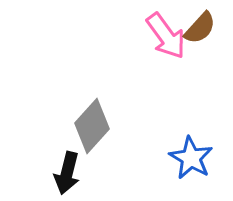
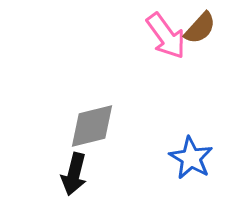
gray diamond: rotated 34 degrees clockwise
black arrow: moved 7 px right, 1 px down
